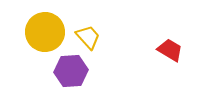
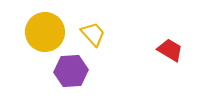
yellow trapezoid: moved 5 px right, 3 px up
